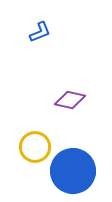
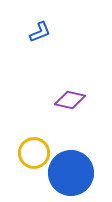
yellow circle: moved 1 px left, 6 px down
blue circle: moved 2 px left, 2 px down
